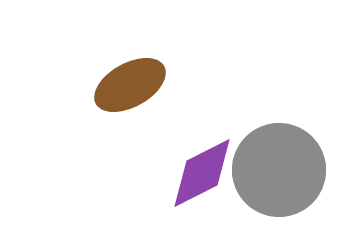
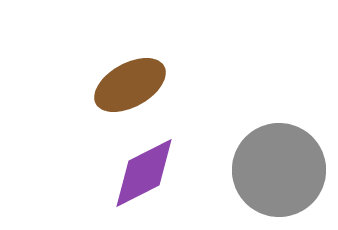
purple diamond: moved 58 px left
